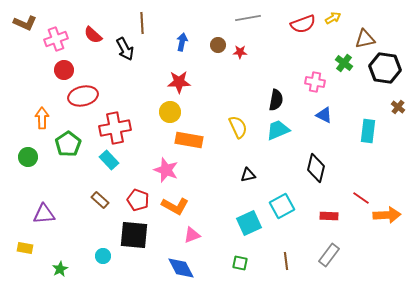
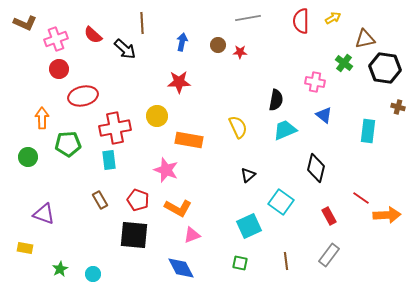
red semicircle at (303, 24): moved 2 px left, 3 px up; rotated 110 degrees clockwise
black arrow at (125, 49): rotated 20 degrees counterclockwise
red circle at (64, 70): moved 5 px left, 1 px up
brown cross at (398, 107): rotated 24 degrees counterclockwise
yellow circle at (170, 112): moved 13 px left, 4 px down
blue triangle at (324, 115): rotated 12 degrees clockwise
cyan trapezoid at (278, 130): moved 7 px right
green pentagon at (68, 144): rotated 30 degrees clockwise
cyan rectangle at (109, 160): rotated 36 degrees clockwise
black triangle at (248, 175): rotated 28 degrees counterclockwise
brown rectangle at (100, 200): rotated 18 degrees clockwise
orange L-shape at (175, 206): moved 3 px right, 2 px down
cyan square at (282, 206): moved 1 px left, 4 px up; rotated 25 degrees counterclockwise
purple triangle at (44, 214): rotated 25 degrees clockwise
red rectangle at (329, 216): rotated 60 degrees clockwise
cyan square at (249, 223): moved 3 px down
cyan circle at (103, 256): moved 10 px left, 18 px down
